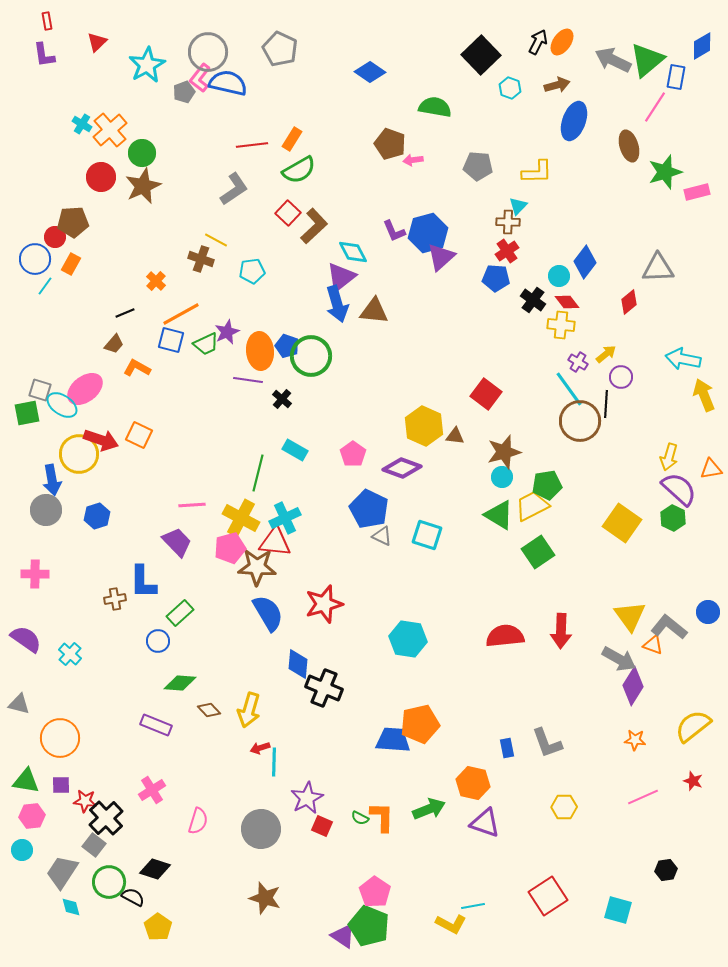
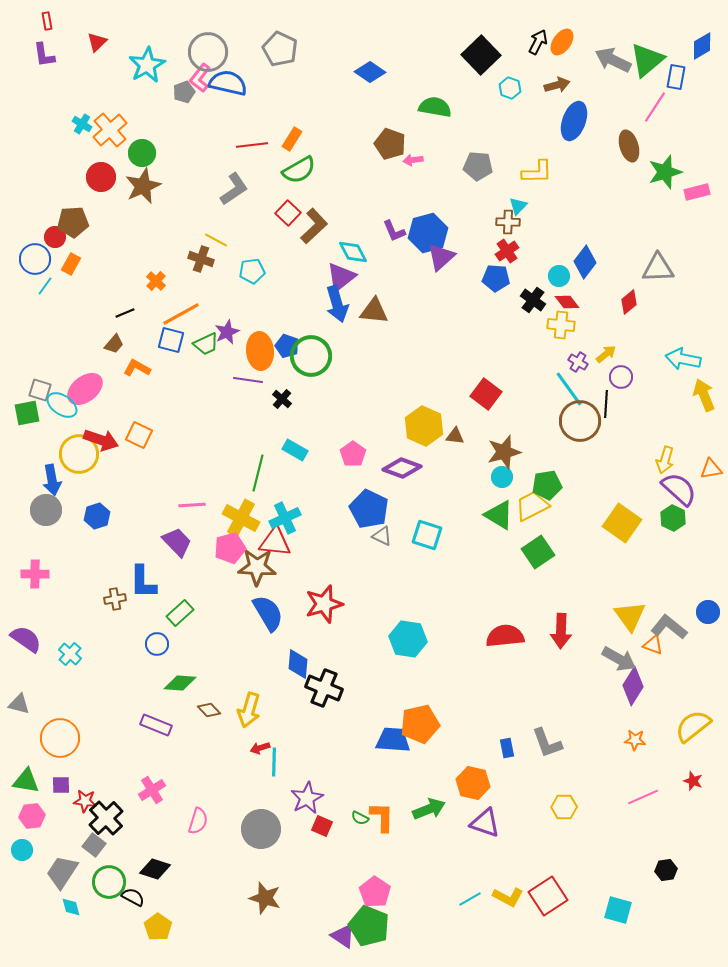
yellow arrow at (669, 457): moved 4 px left, 3 px down
blue circle at (158, 641): moved 1 px left, 3 px down
cyan line at (473, 906): moved 3 px left, 7 px up; rotated 20 degrees counterclockwise
yellow L-shape at (451, 924): moved 57 px right, 27 px up
